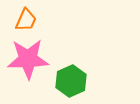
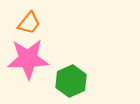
orange trapezoid: moved 3 px right, 3 px down; rotated 15 degrees clockwise
